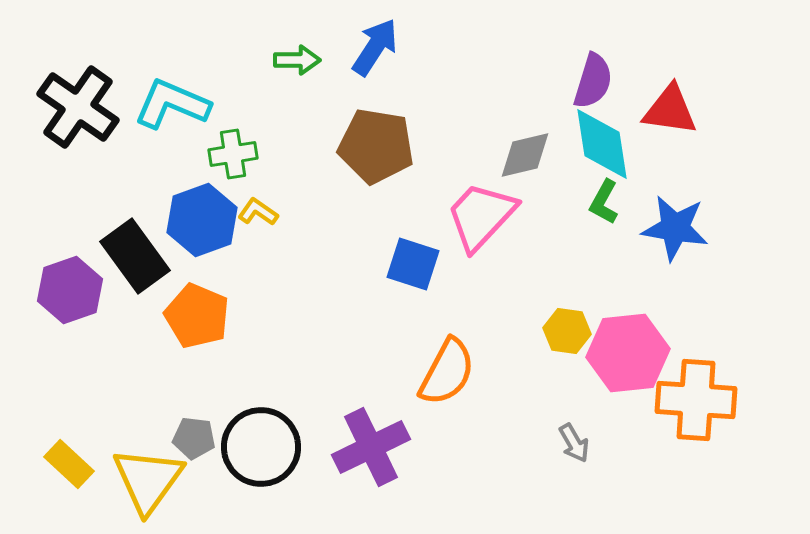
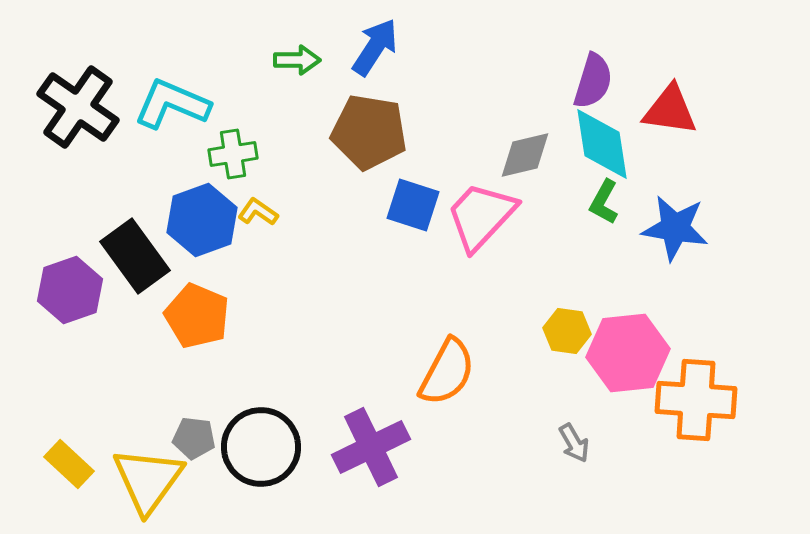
brown pentagon: moved 7 px left, 14 px up
blue square: moved 59 px up
